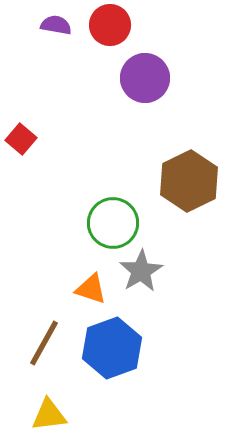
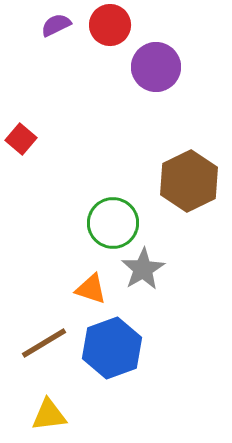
purple semicircle: rotated 36 degrees counterclockwise
purple circle: moved 11 px right, 11 px up
gray star: moved 2 px right, 2 px up
brown line: rotated 30 degrees clockwise
